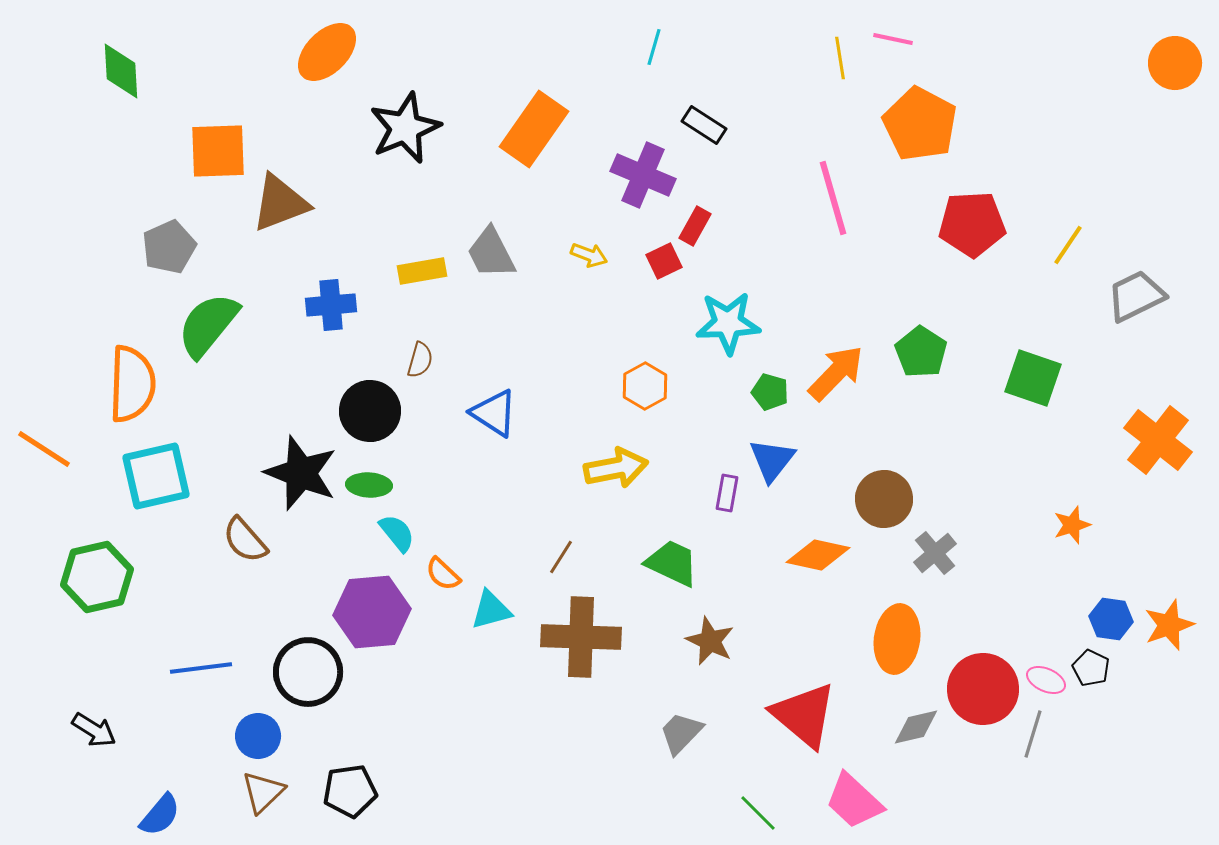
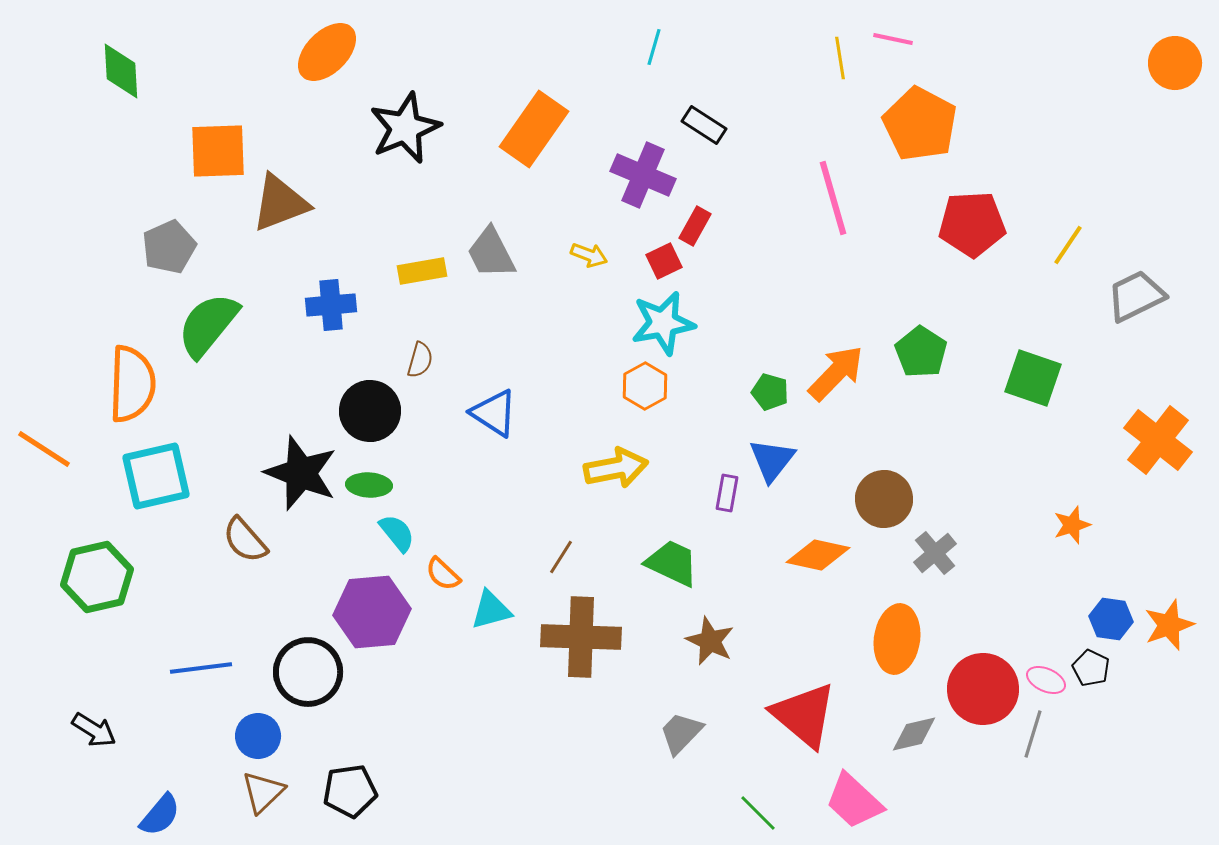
cyan star at (728, 323): moved 65 px left; rotated 8 degrees counterclockwise
gray diamond at (916, 727): moved 2 px left, 7 px down
